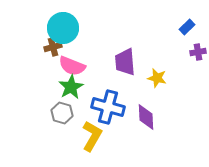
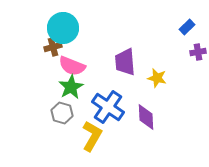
blue cross: rotated 20 degrees clockwise
